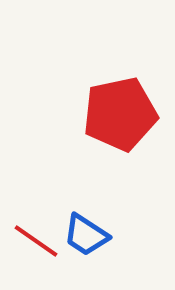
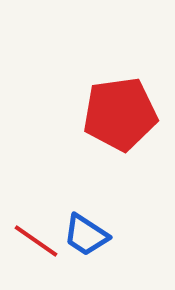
red pentagon: rotated 4 degrees clockwise
